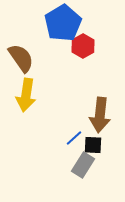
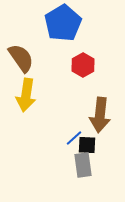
red hexagon: moved 19 px down
black square: moved 6 px left
gray rectangle: rotated 40 degrees counterclockwise
